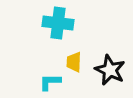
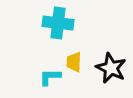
black star: moved 1 px right, 2 px up
cyan L-shape: moved 5 px up
